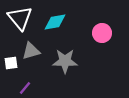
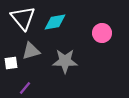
white triangle: moved 3 px right
